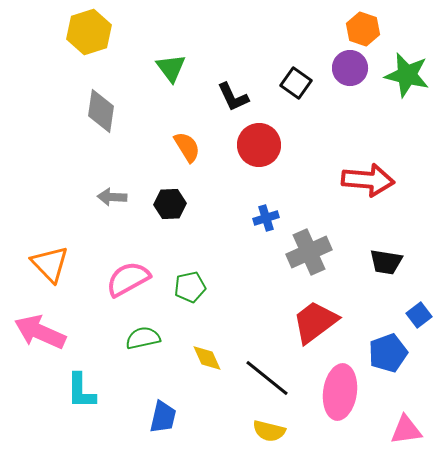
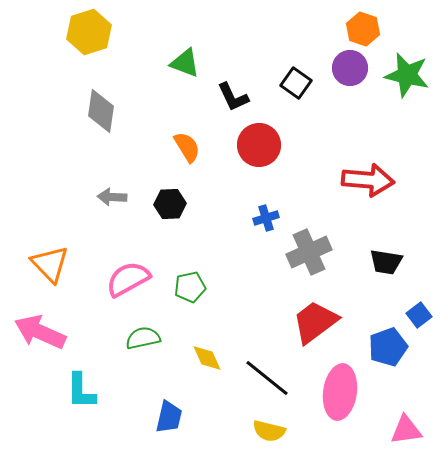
green triangle: moved 14 px right, 5 px up; rotated 32 degrees counterclockwise
blue pentagon: moved 6 px up
blue trapezoid: moved 6 px right
